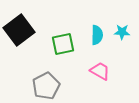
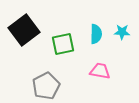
black square: moved 5 px right
cyan semicircle: moved 1 px left, 1 px up
pink trapezoid: rotated 20 degrees counterclockwise
